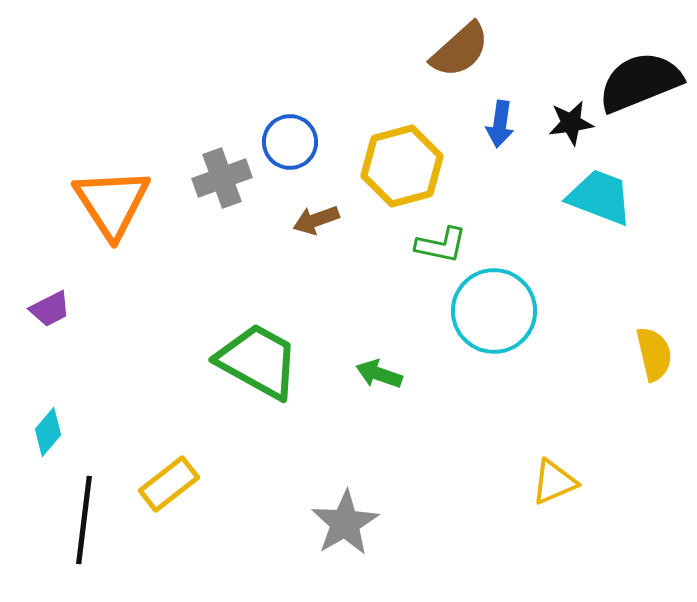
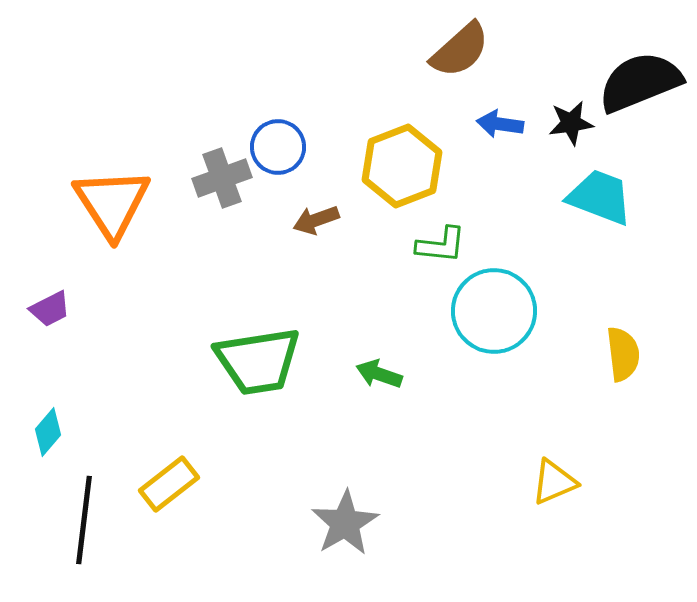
blue arrow: rotated 90 degrees clockwise
blue circle: moved 12 px left, 5 px down
yellow hexagon: rotated 6 degrees counterclockwise
green L-shape: rotated 6 degrees counterclockwise
yellow semicircle: moved 31 px left; rotated 6 degrees clockwise
green trapezoid: rotated 142 degrees clockwise
